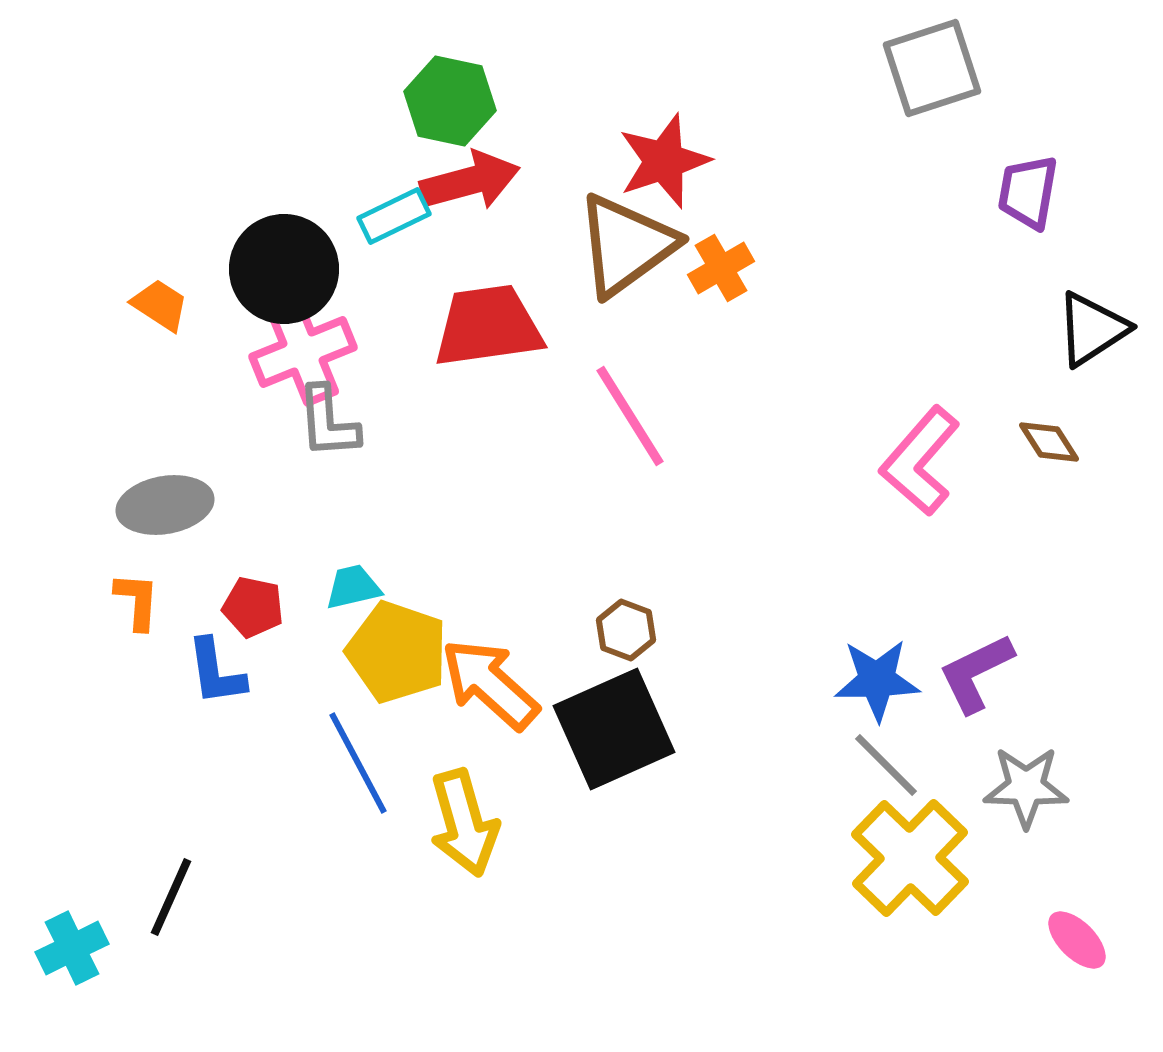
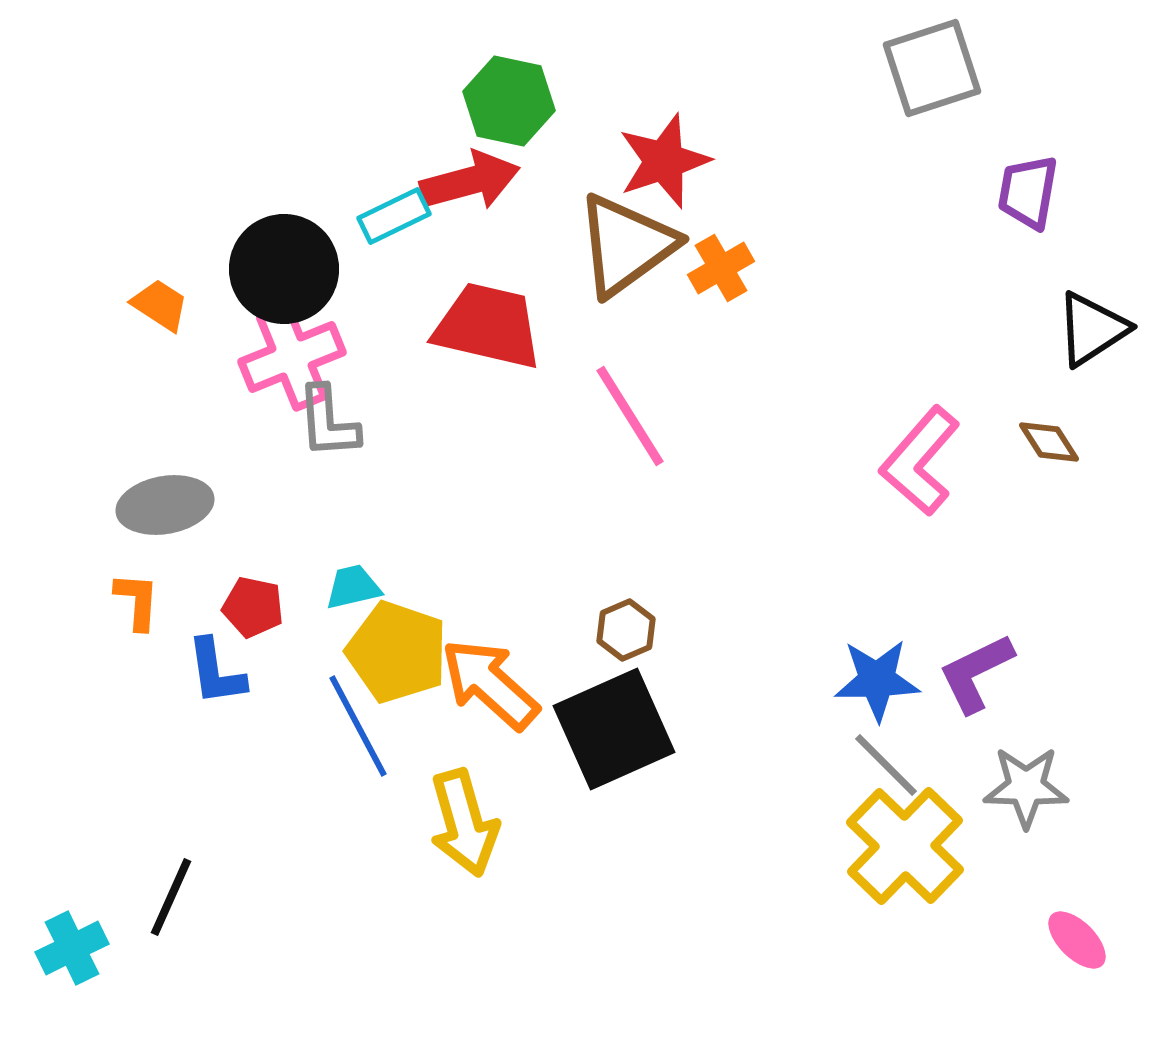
green hexagon: moved 59 px right
red trapezoid: rotated 21 degrees clockwise
pink cross: moved 11 px left, 5 px down
brown hexagon: rotated 16 degrees clockwise
blue line: moved 37 px up
yellow cross: moved 5 px left, 12 px up
